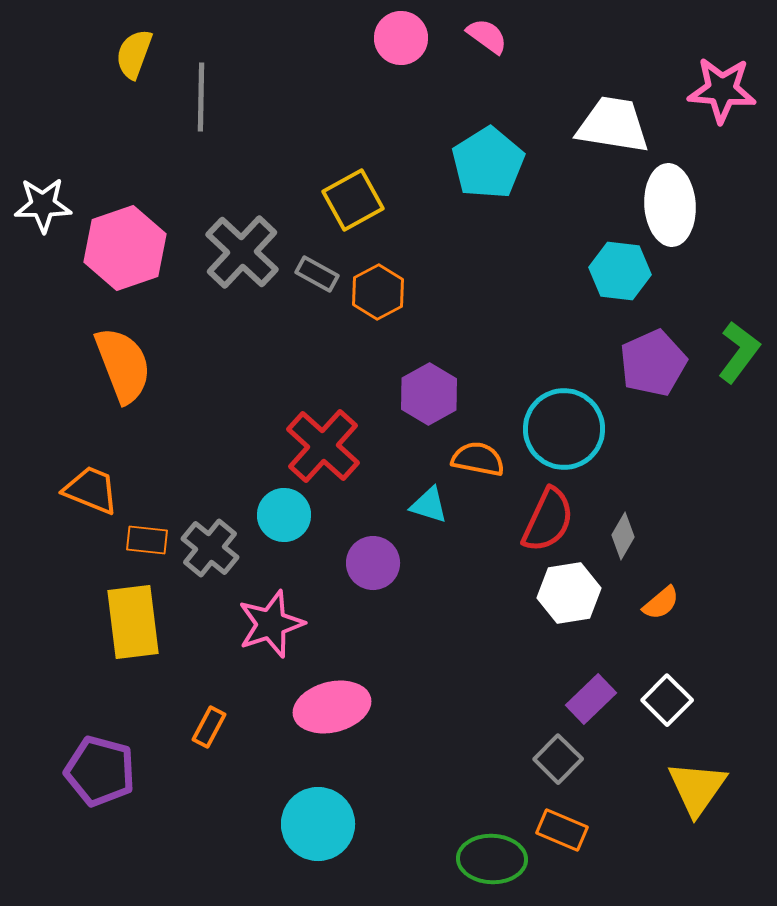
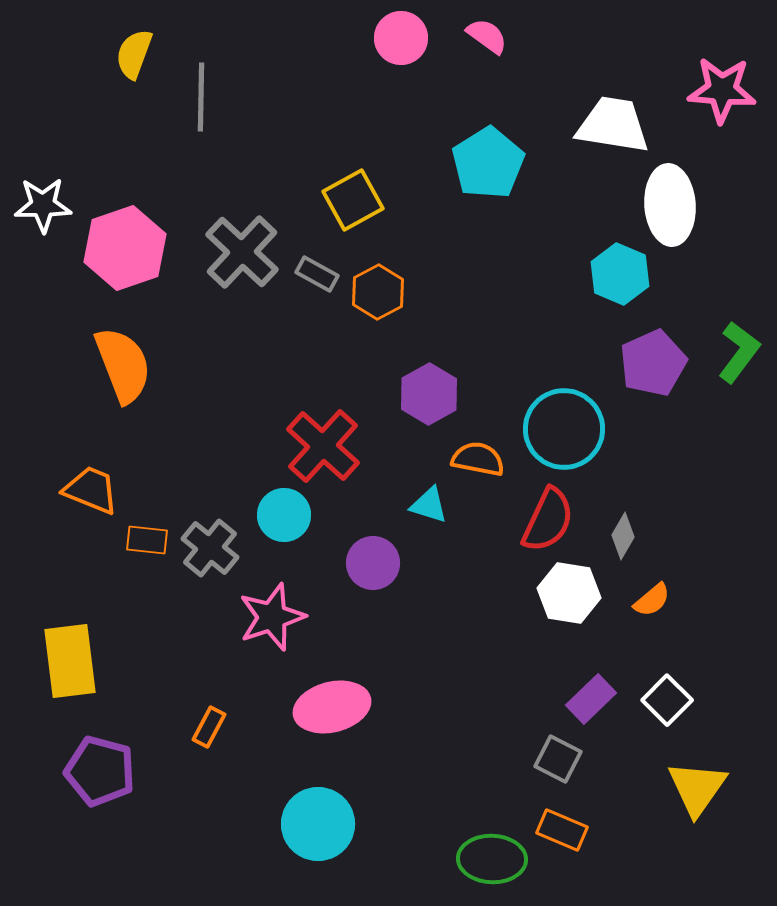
cyan hexagon at (620, 271): moved 3 px down; rotated 16 degrees clockwise
white hexagon at (569, 593): rotated 18 degrees clockwise
orange semicircle at (661, 603): moved 9 px left, 3 px up
yellow rectangle at (133, 622): moved 63 px left, 39 px down
pink star at (271, 624): moved 1 px right, 7 px up
gray square at (558, 759): rotated 18 degrees counterclockwise
